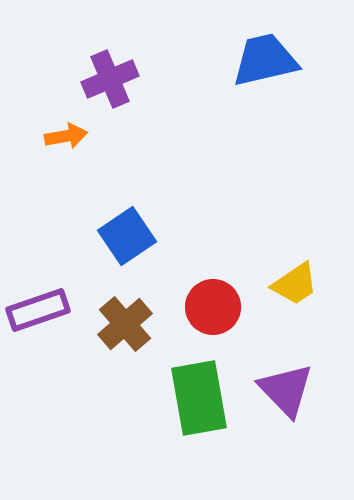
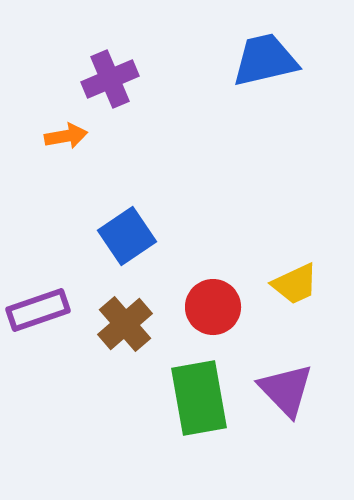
yellow trapezoid: rotated 9 degrees clockwise
